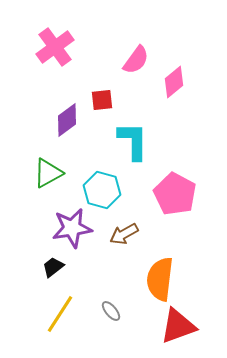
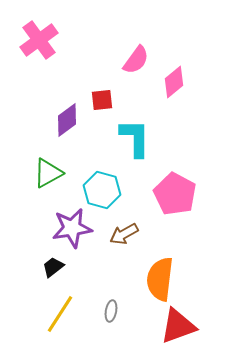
pink cross: moved 16 px left, 7 px up
cyan L-shape: moved 2 px right, 3 px up
gray ellipse: rotated 50 degrees clockwise
